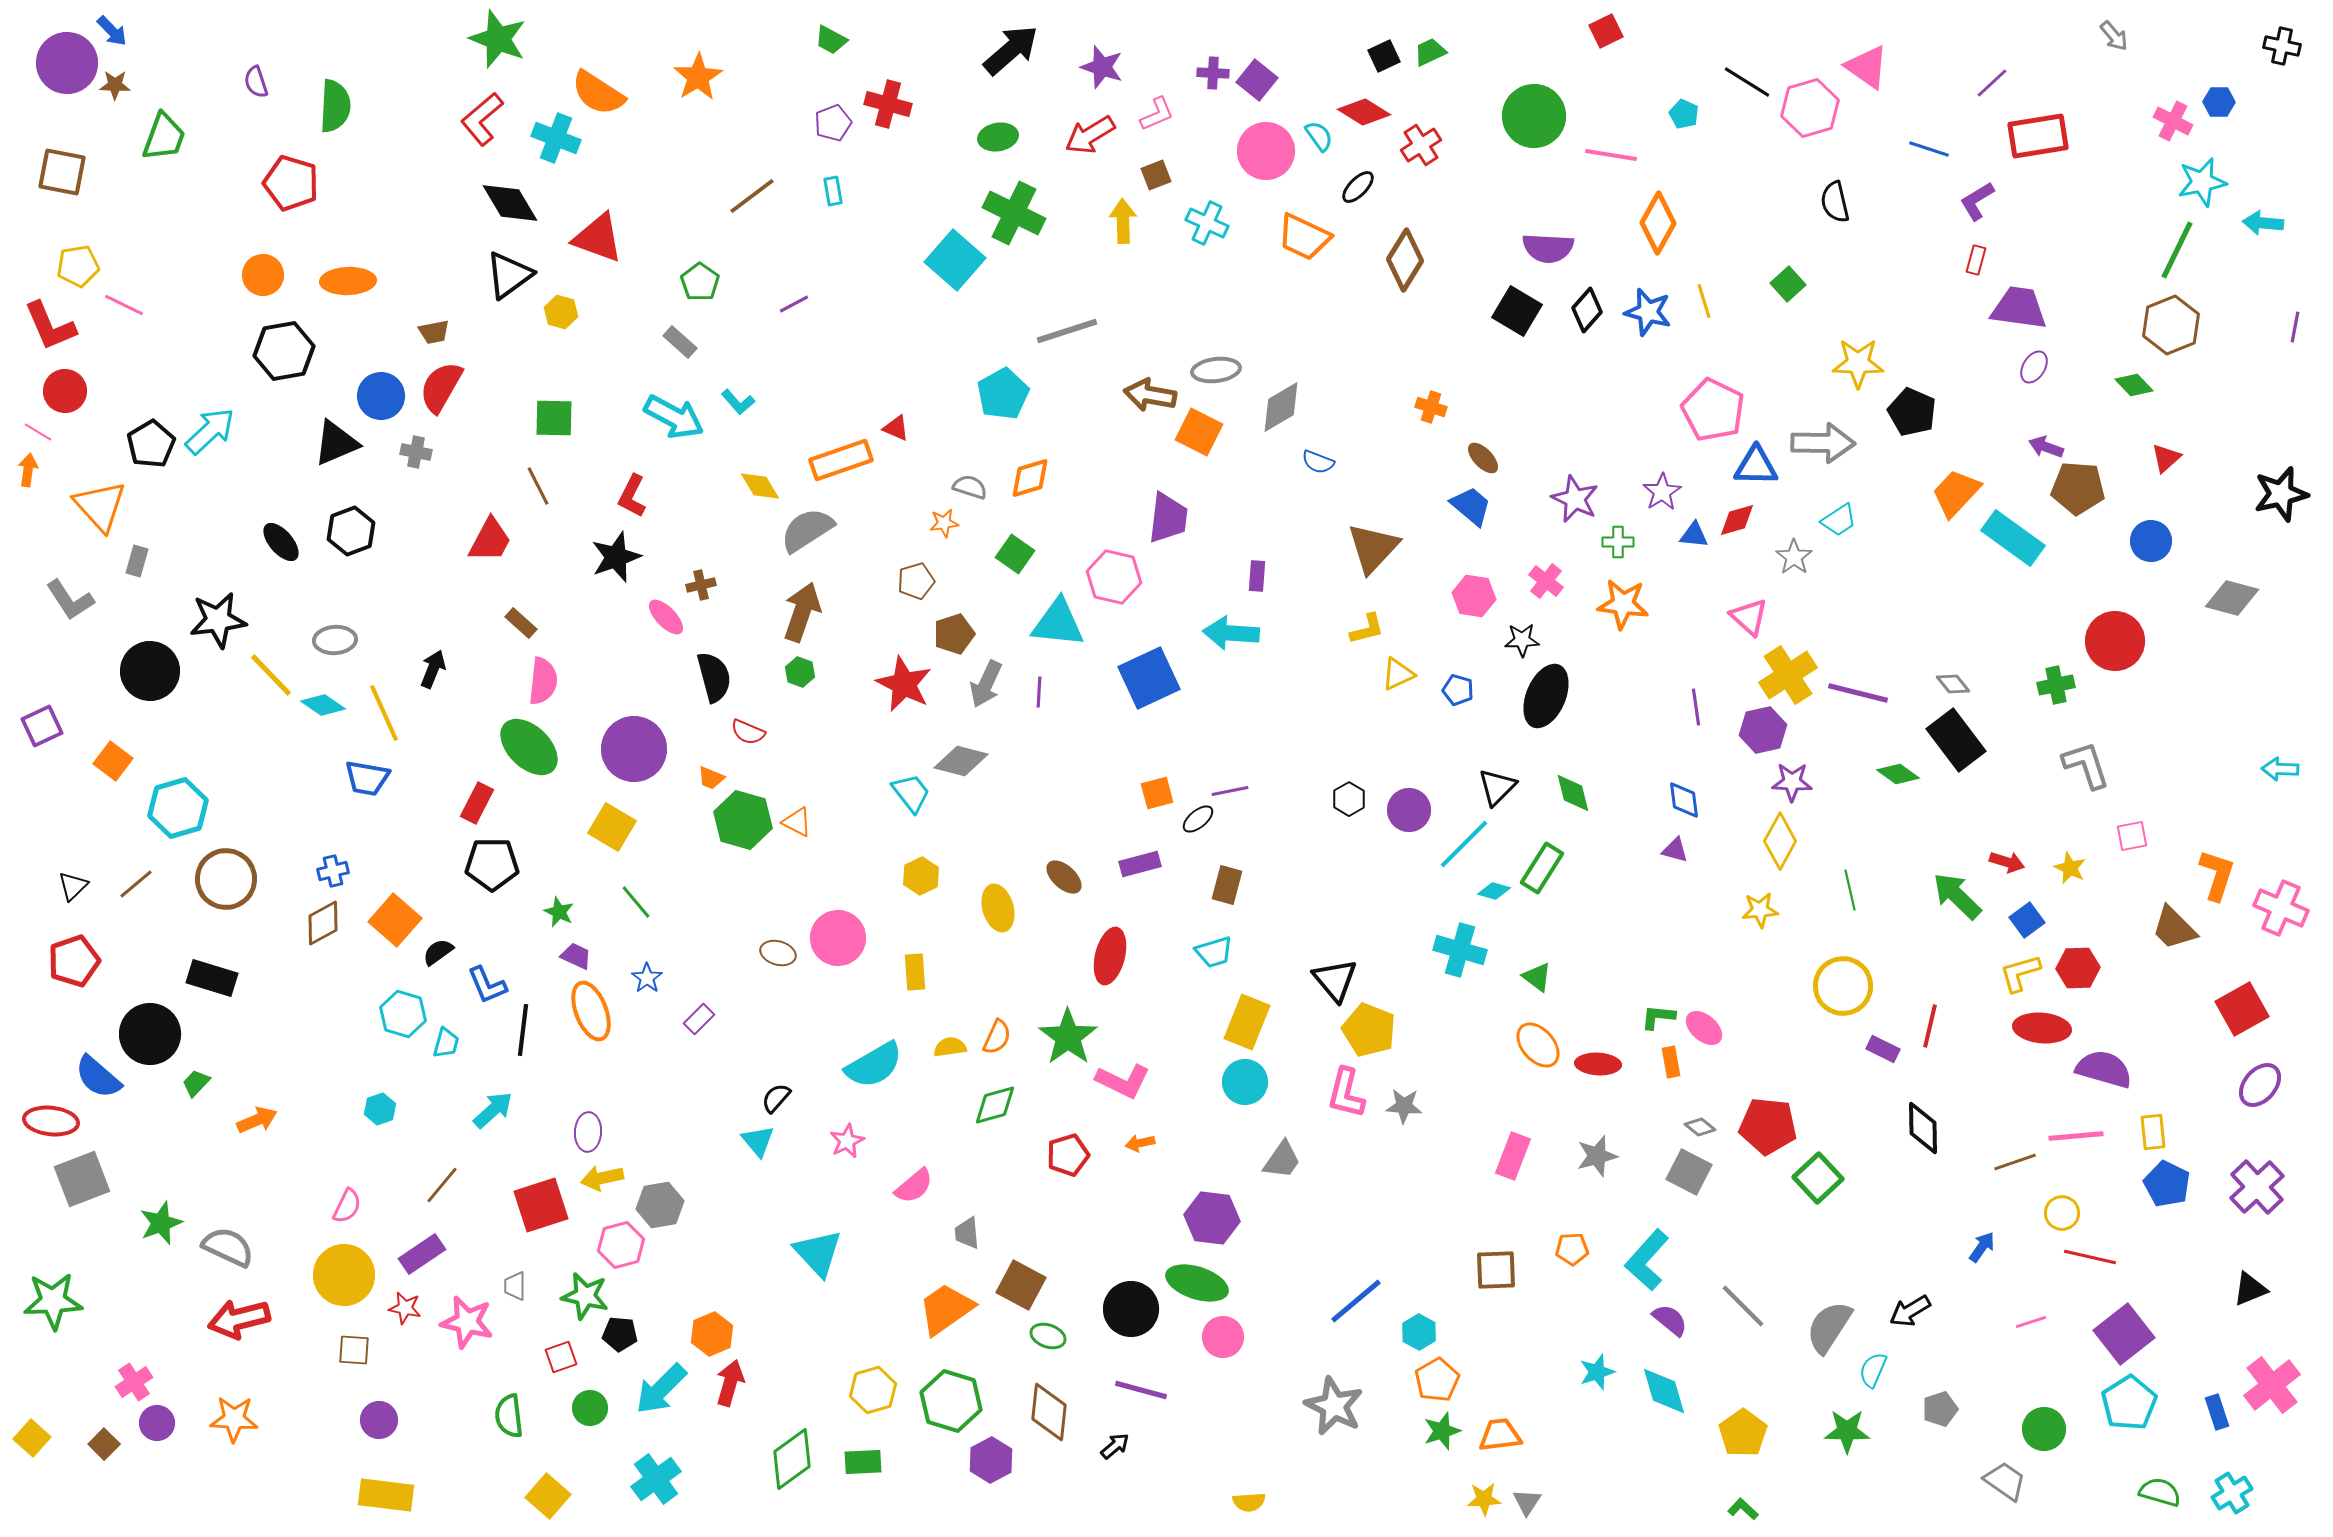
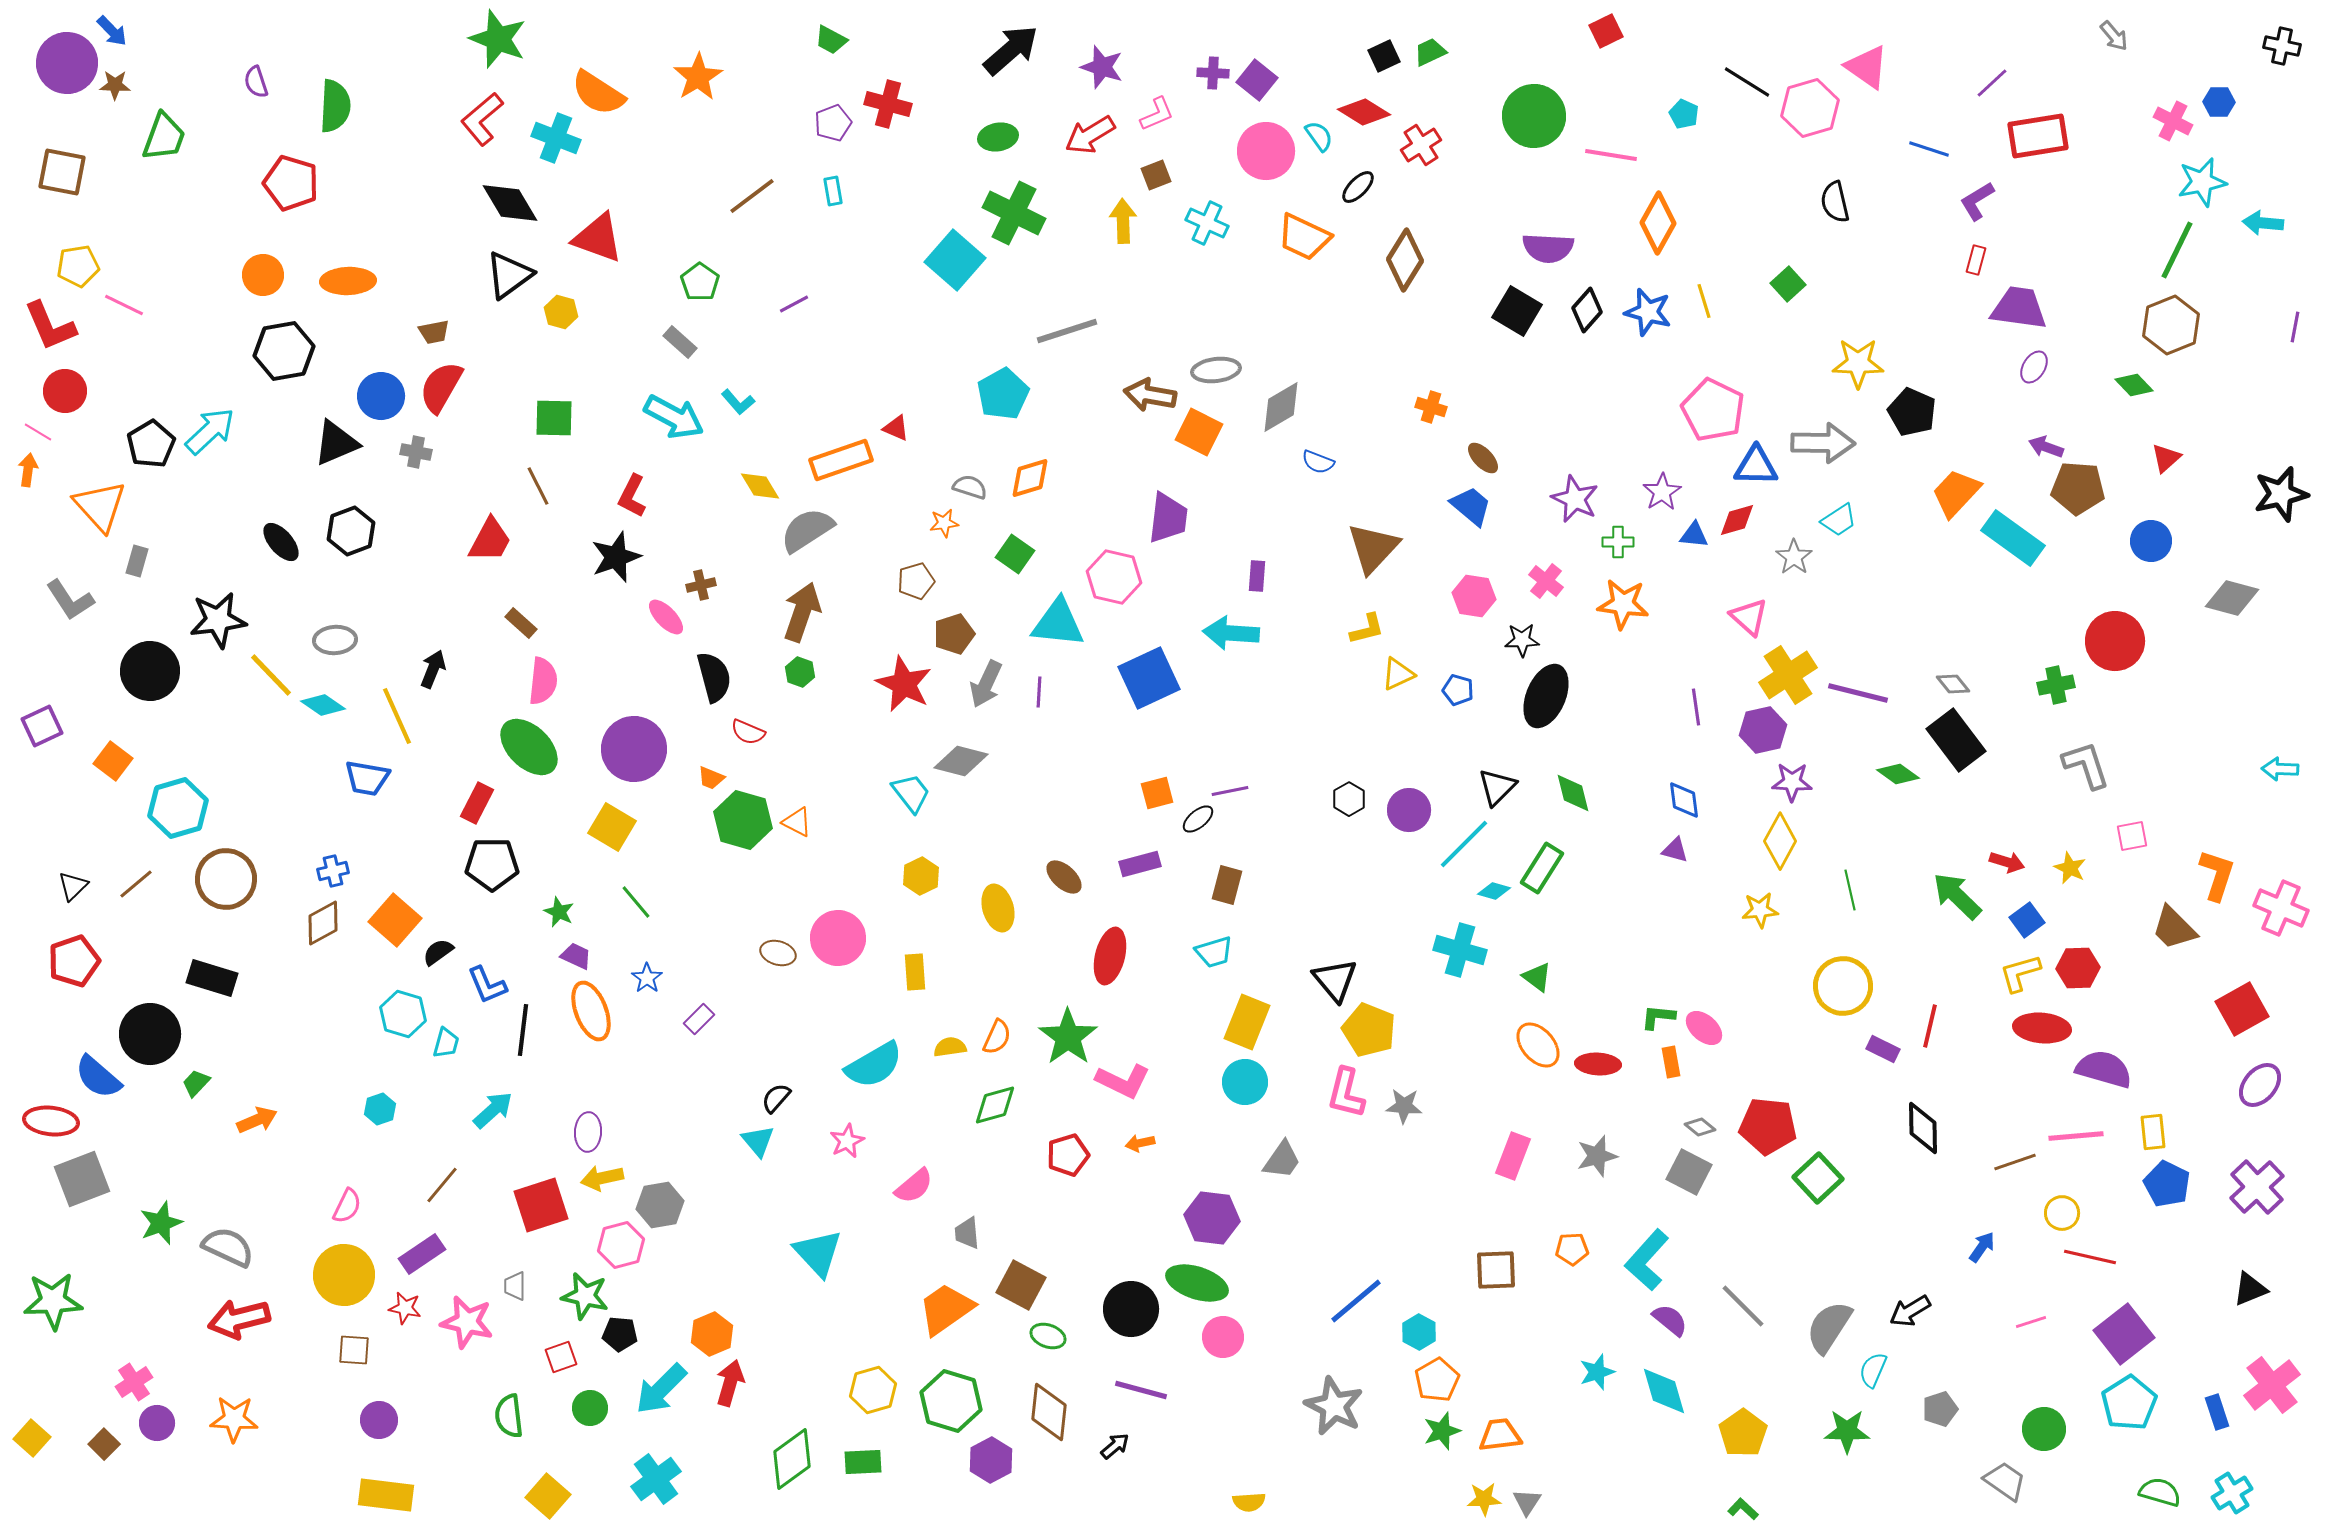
yellow line at (384, 713): moved 13 px right, 3 px down
